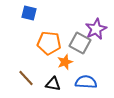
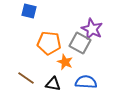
blue square: moved 2 px up
purple star: moved 4 px left; rotated 20 degrees counterclockwise
orange star: rotated 28 degrees counterclockwise
brown line: rotated 12 degrees counterclockwise
